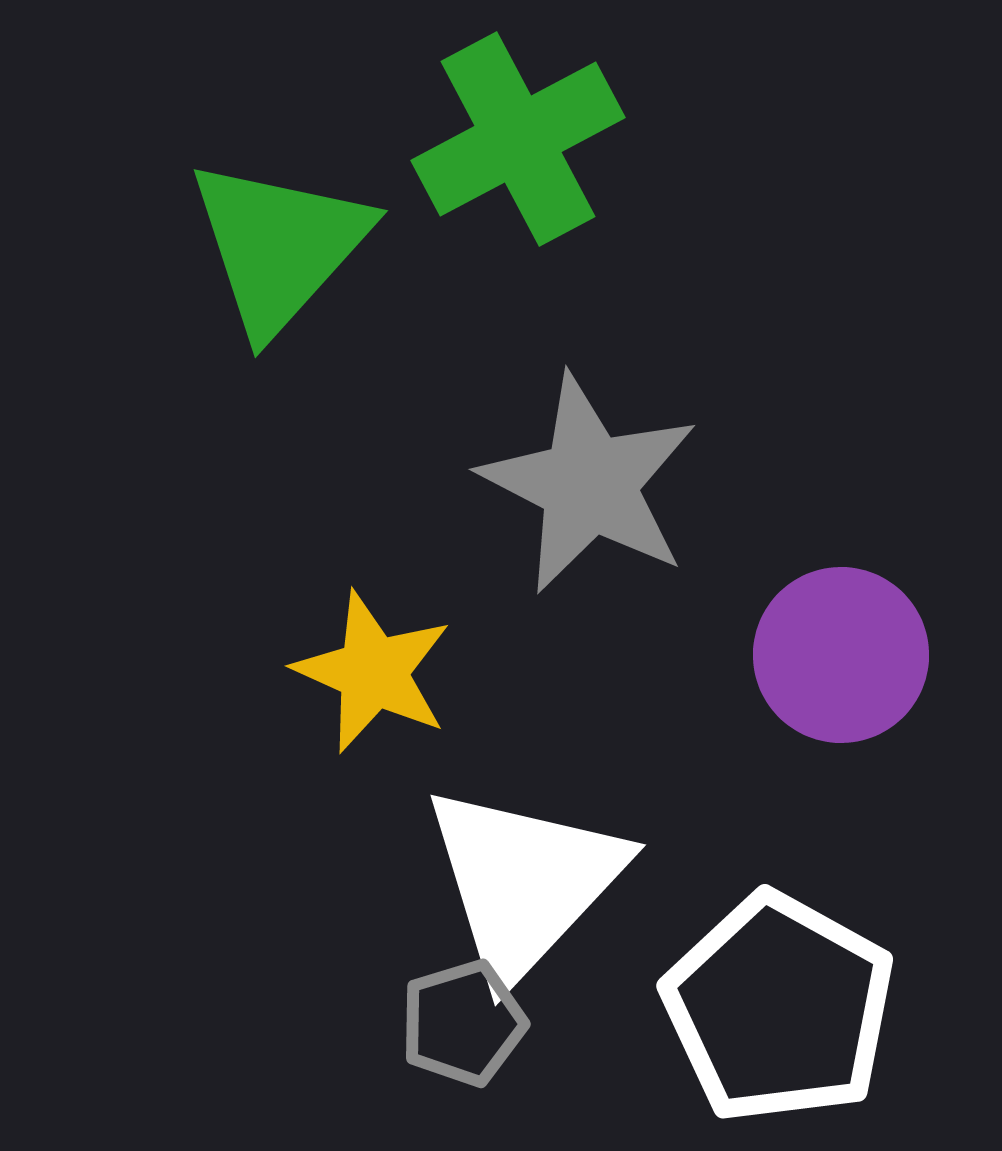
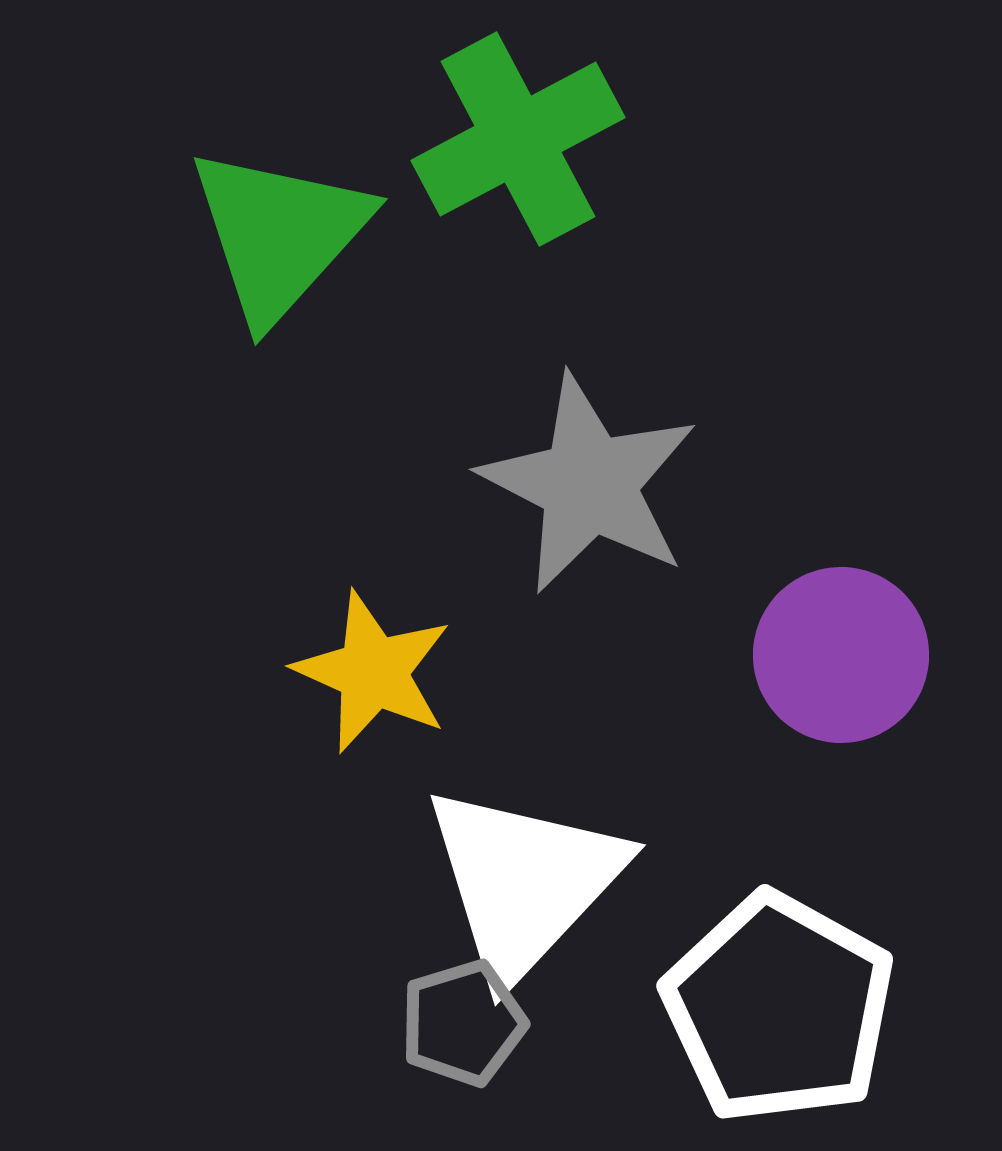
green triangle: moved 12 px up
